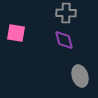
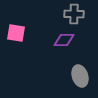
gray cross: moved 8 px right, 1 px down
purple diamond: rotated 75 degrees counterclockwise
